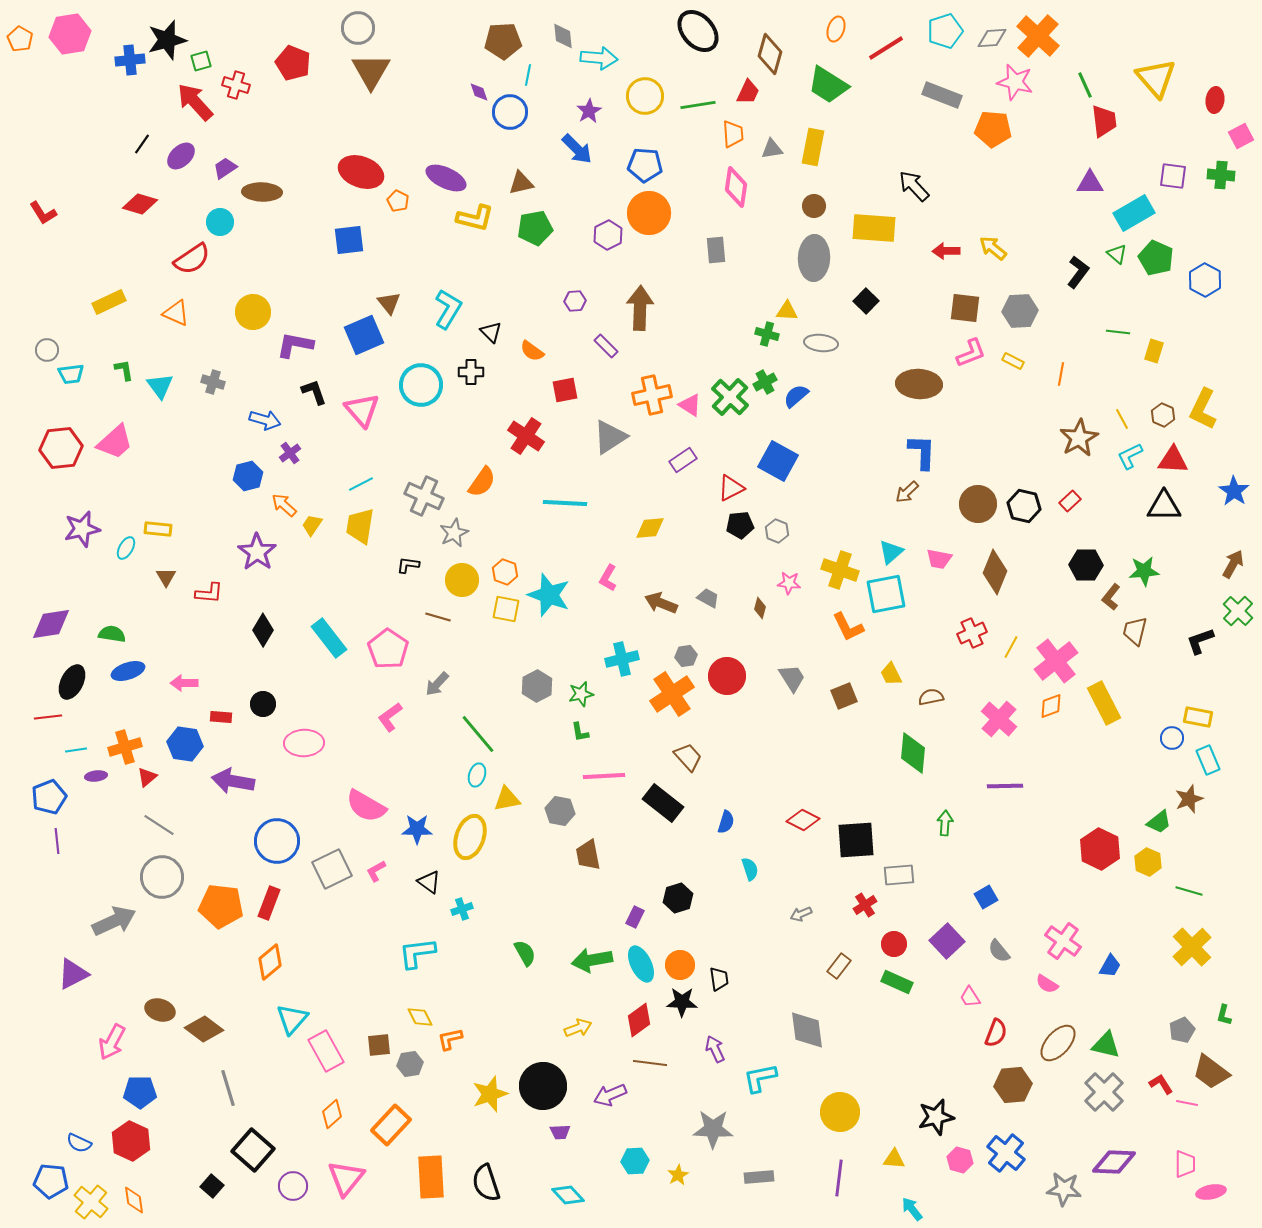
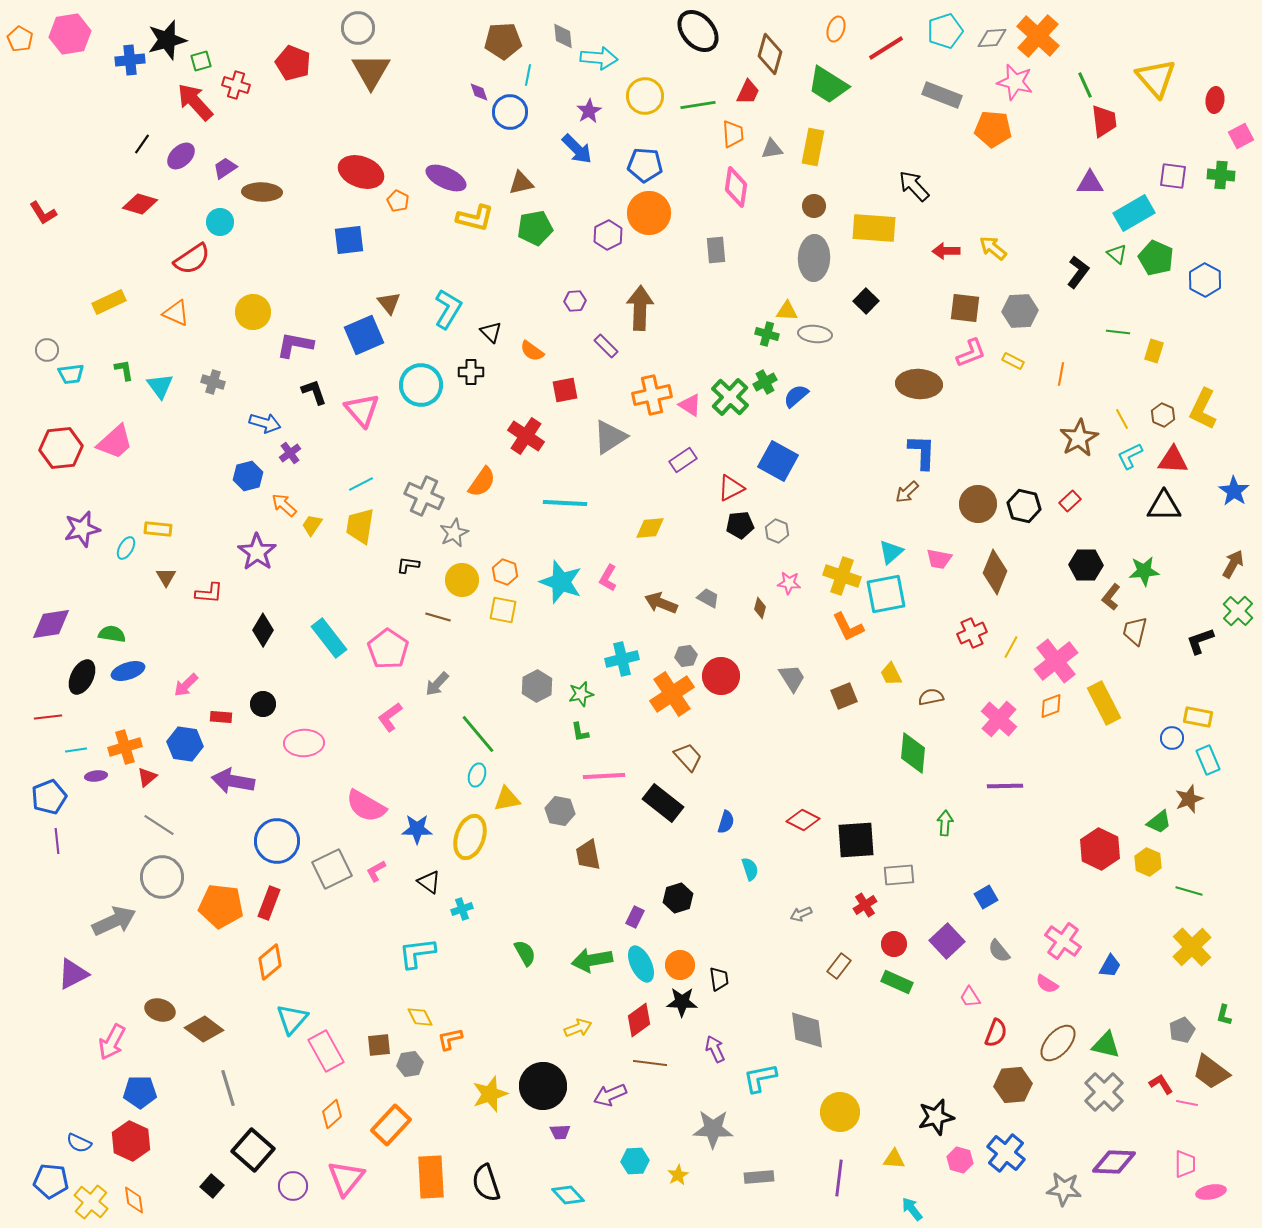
gray ellipse at (821, 343): moved 6 px left, 9 px up
blue arrow at (265, 420): moved 3 px down
yellow cross at (840, 570): moved 2 px right, 6 px down
cyan star at (549, 595): moved 12 px right, 13 px up
yellow square at (506, 609): moved 3 px left, 1 px down
red circle at (727, 676): moved 6 px left
black ellipse at (72, 682): moved 10 px right, 5 px up
pink arrow at (184, 683): moved 2 px right, 2 px down; rotated 44 degrees counterclockwise
